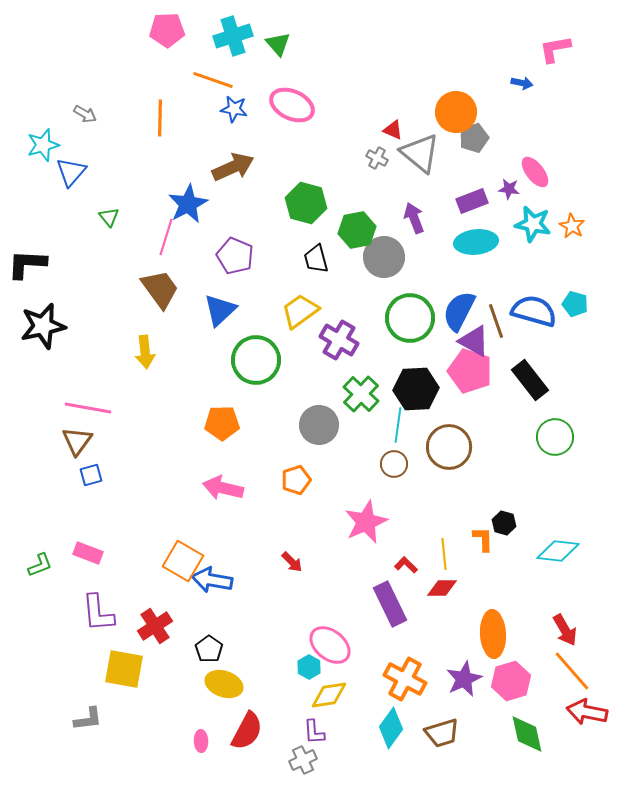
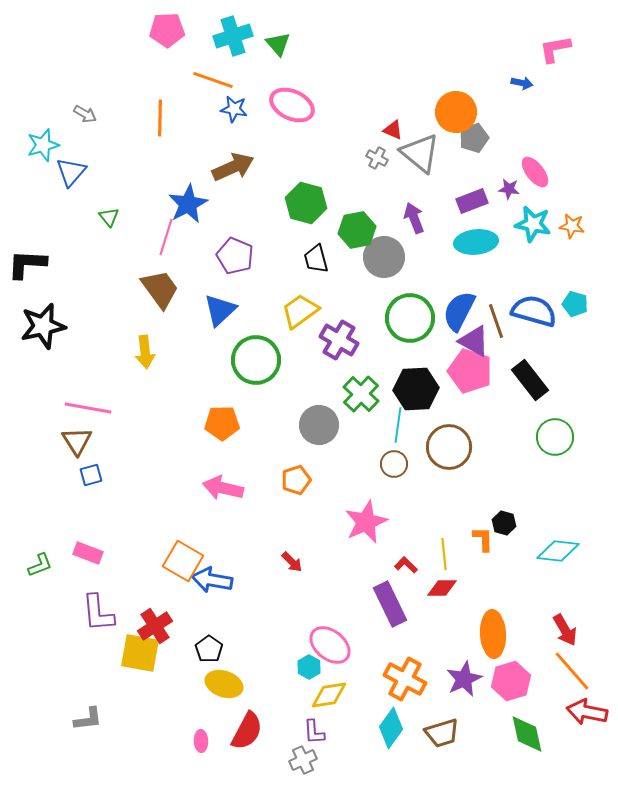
orange star at (572, 226): rotated 20 degrees counterclockwise
brown triangle at (77, 441): rotated 8 degrees counterclockwise
yellow square at (124, 669): moved 16 px right, 16 px up
